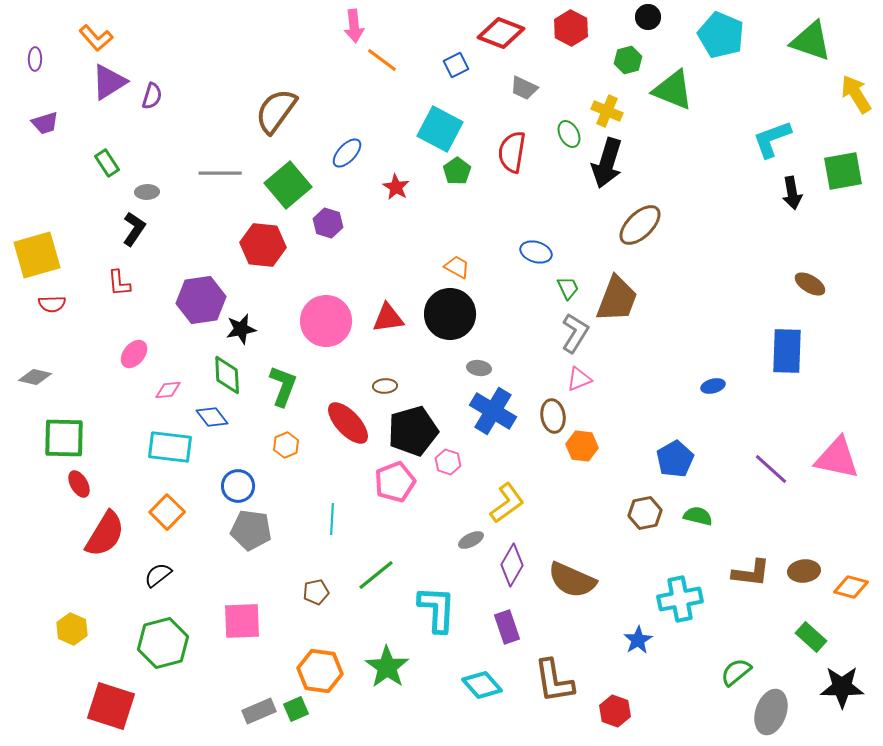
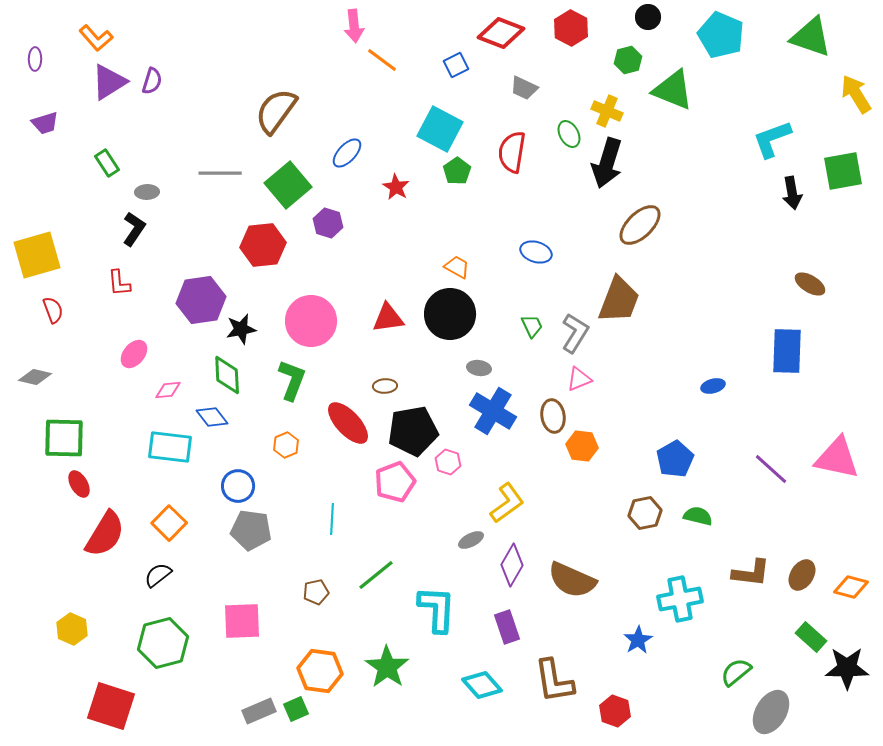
green triangle at (811, 41): moved 4 px up
purple semicircle at (152, 96): moved 15 px up
red hexagon at (263, 245): rotated 12 degrees counterclockwise
green trapezoid at (568, 288): moved 36 px left, 38 px down
brown trapezoid at (617, 299): moved 2 px right, 1 px down
red semicircle at (52, 304): moved 1 px right, 6 px down; rotated 108 degrees counterclockwise
pink circle at (326, 321): moved 15 px left
green L-shape at (283, 386): moved 9 px right, 6 px up
black pentagon at (413, 431): rotated 6 degrees clockwise
orange square at (167, 512): moved 2 px right, 11 px down
brown ellipse at (804, 571): moved 2 px left, 4 px down; rotated 52 degrees counterclockwise
black star at (842, 687): moved 5 px right, 19 px up
gray ellipse at (771, 712): rotated 12 degrees clockwise
